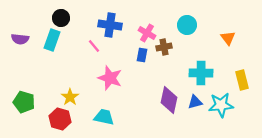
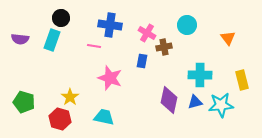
pink line: rotated 40 degrees counterclockwise
blue rectangle: moved 6 px down
cyan cross: moved 1 px left, 2 px down
